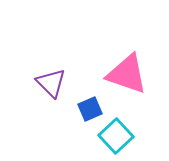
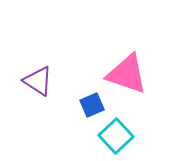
purple triangle: moved 13 px left, 2 px up; rotated 12 degrees counterclockwise
blue square: moved 2 px right, 4 px up
